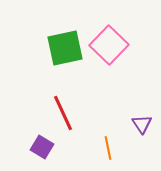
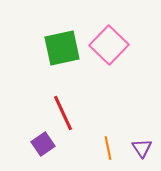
green square: moved 3 px left
purple triangle: moved 24 px down
purple square: moved 1 px right, 3 px up; rotated 25 degrees clockwise
